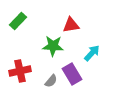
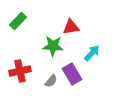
red triangle: moved 2 px down
